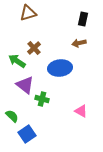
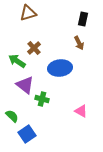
brown arrow: rotated 104 degrees counterclockwise
